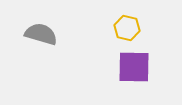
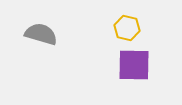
purple square: moved 2 px up
